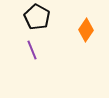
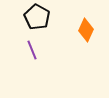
orange diamond: rotated 10 degrees counterclockwise
